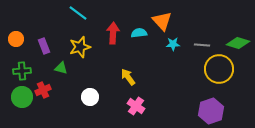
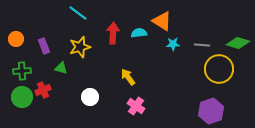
orange triangle: rotated 15 degrees counterclockwise
